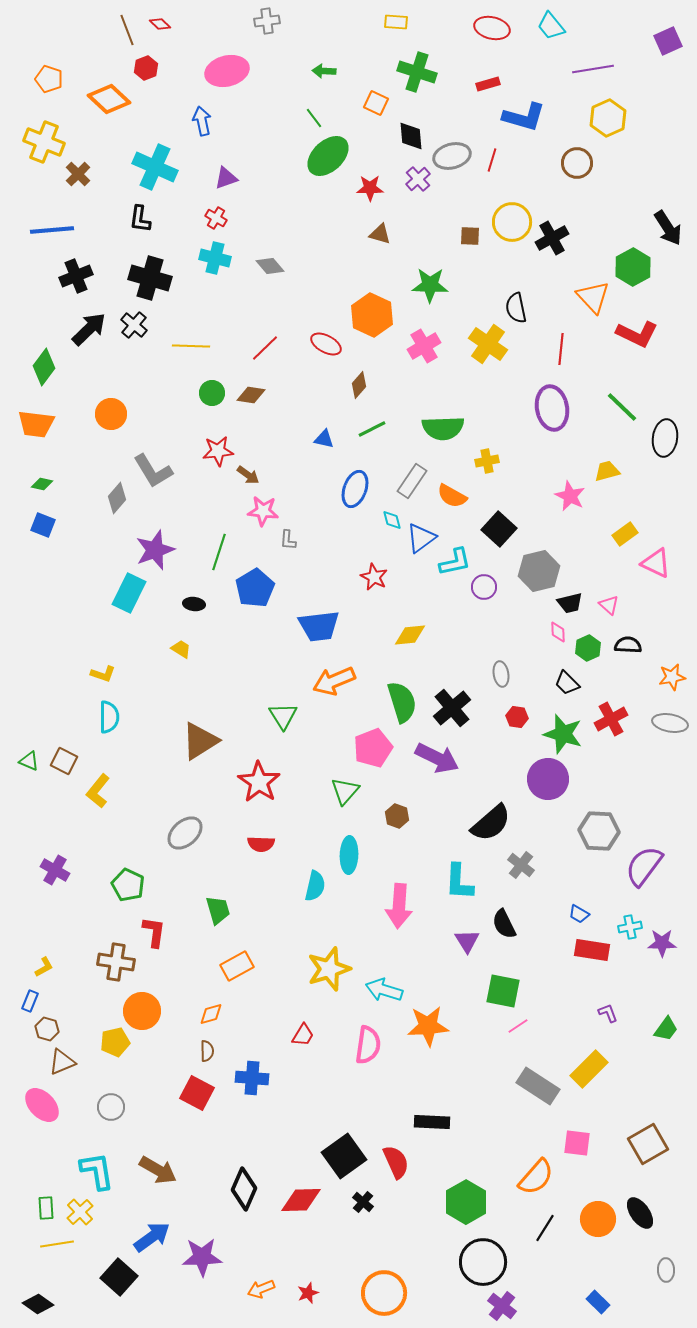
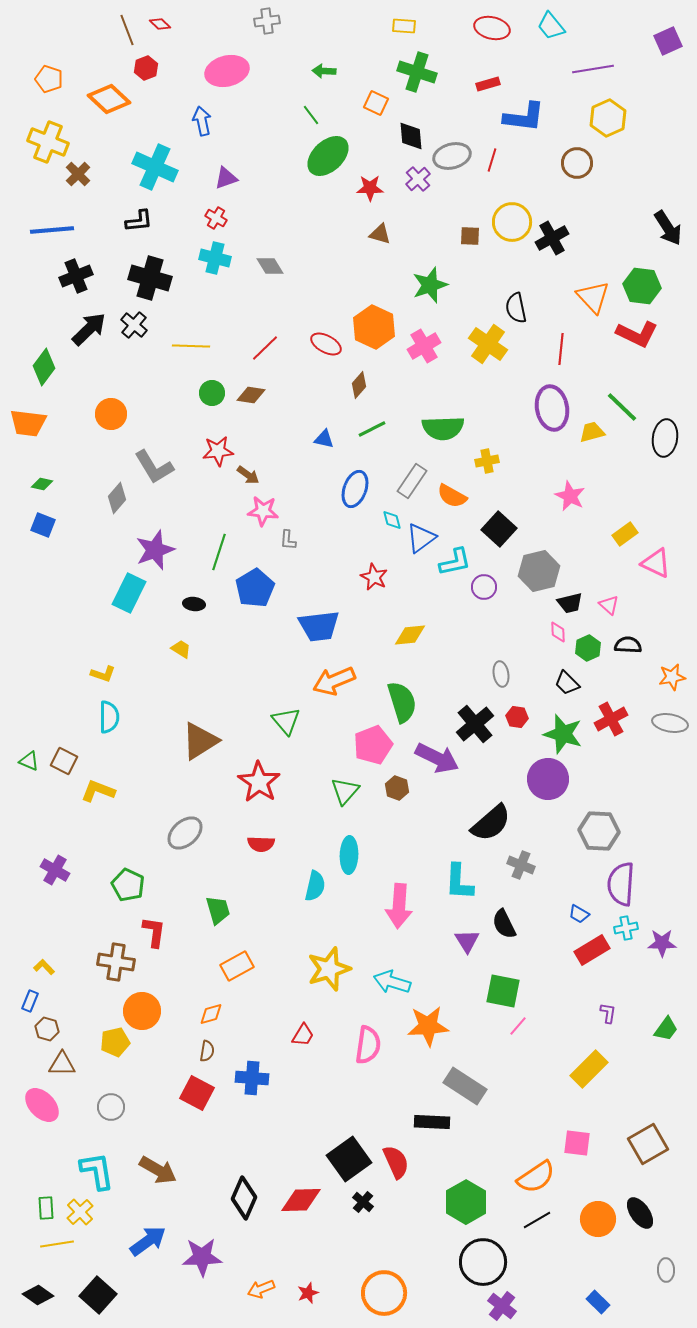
yellow rectangle at (396, 22): moved 8 px right, 4 px down
blue L-shape at (524, 117): rotated 9 degrees counterclockwise
green line at (314, 118): moved 3 px left, 3 px up
yellow cross at (44, 142): moved 4 px right
black L-shape at (140, 219): moved 1 px left, 2 px down; rotated 104 degrees counterclockwise
gray diamond at (270, 266): rotated 8 degrees clockwise
green hexagon at (633, 267): moved 9 px right, 19 px down; rotated 24 degrees counterclockwise
green star at (430, 285): rotated 21 degrees counterclockwise
orange hexagon at (372, 315): moved 2 px right, 12 px down
orange trapezoid at (36, 424): moved 8 px left, 1 px up
gray L-shape at (153, 471): moved 1 px right, 4 px up
yellow trapezoid at (607, 471): moved 15 px left, 39 px up
black cross at (452, 708): moved 23 px right, 16 px down
green triangle at (283, 716): moved 3 px right, 5 px down; rotated 8 degrees counterclockwise
pink pentagon at (373, 748): moved 3 px up
yellow L-shape at (98, 791): rotated 72 degrees clockwise
brown hexagon at (397, 816): moved 28 px up
gray cross at (521, 865): rotated 16 degrees counterclockwise
purple semicircle at (644, 866): moved 23 px left, 18 px down; rotated 33 degrees counterclockwise
cyan cross at (630, 927): moved 4 px left, 1 px down
red rectangle at (592, 950): rotated 40 degrees counterclockwise
yellow L-shape at (44, 967): rotated 105 degrees counterclockwise
cyan arrow at (384, 990): moved 8 px right, 8 px up
purple L-shape at (608, 1013): rotated 30 degrees clockwise
pink line at (518, 1026): rotated 15 degrees counterclockwise
brown semicircle at (207, 1051): rotated 10 degrees clockwise
brown triangle at (62, 1062): moved 2 px down; rotated 24 degrees clockwise
gray rectangle at (538, 1086): moved 73 px left
black square at (344, 1156): moved 5 px right, 3 px down
orange semicircle at (536, 1177): rotated 15 degrees clockwise
black diamond at (244, 1189): moved 9 px down
black line at (545, 1228): moved 8 px left, 8 px up; rotated 28 degrees clockwise
blue arrow at (152, 1237): moved 4 px left, 4 px down
black square at (119, 1277): moved 21 px left, 18 px down
black diamond at (38, 1304): moved 9 px up
